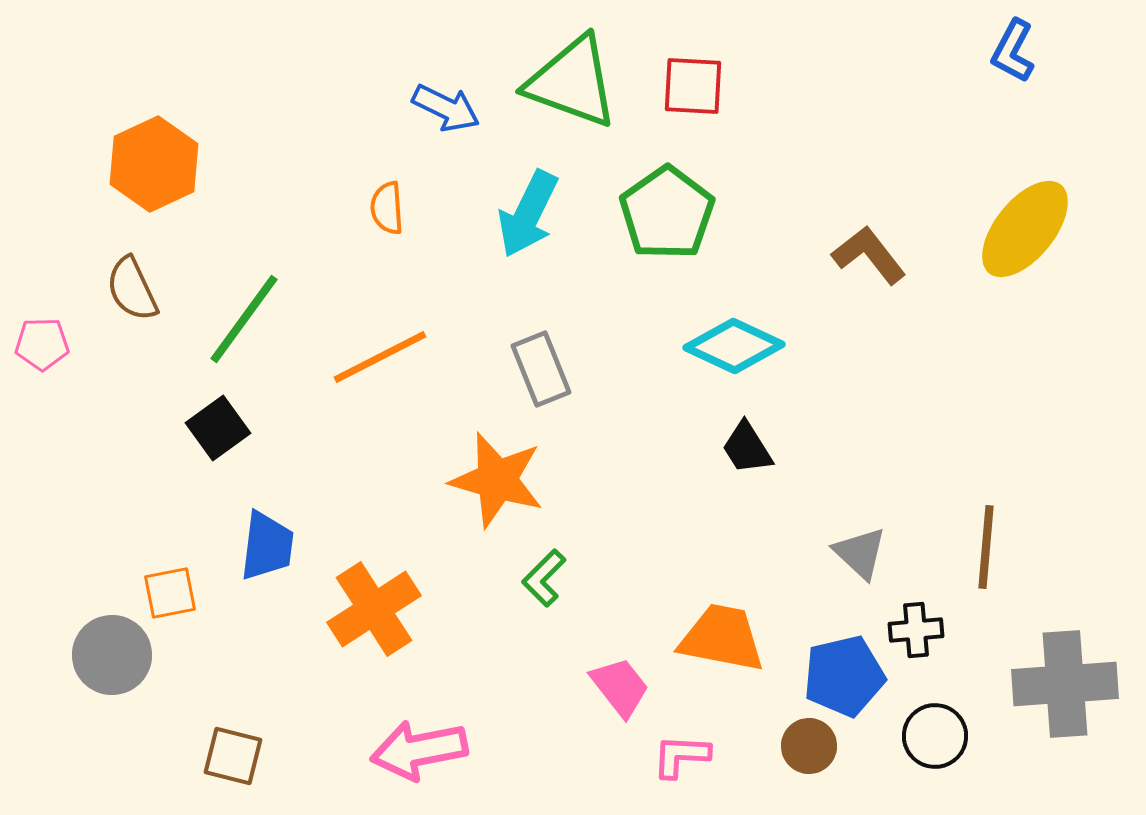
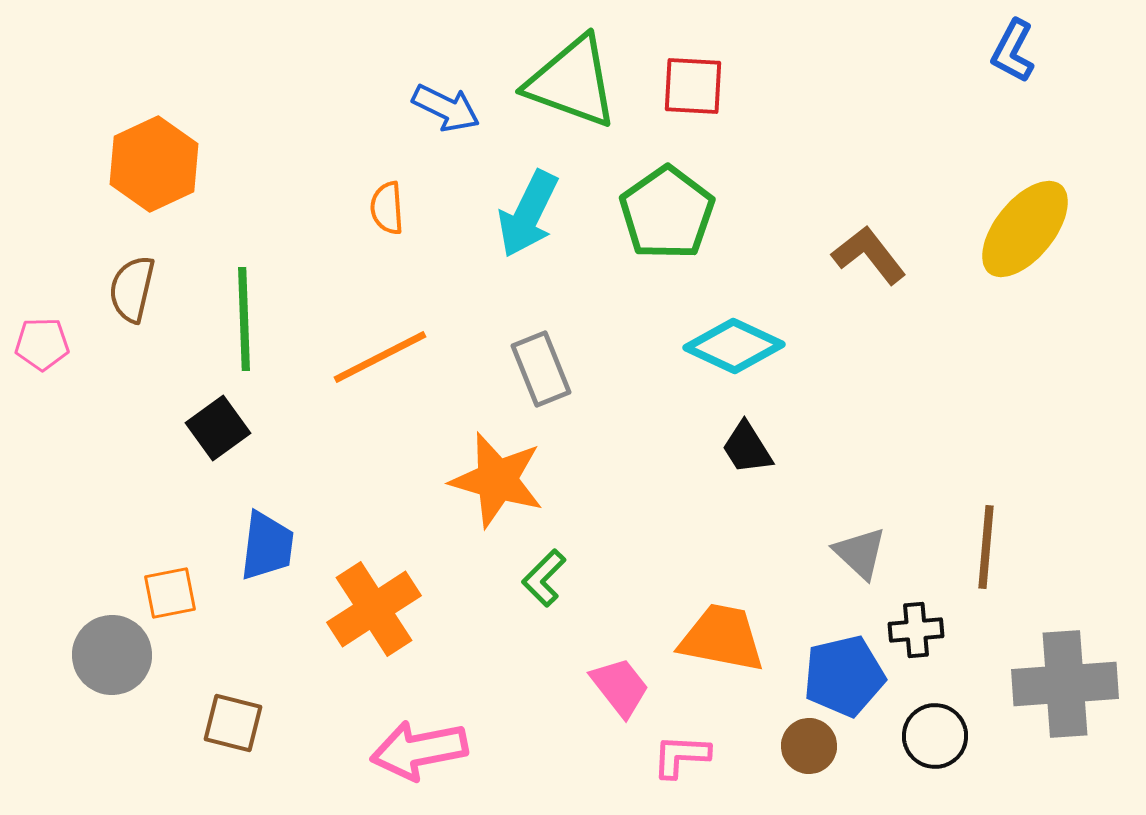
brown semicircle: rotated 38 degrees clockwise
green line: rotated 38 degrees counterclockwise
brown square: moved 33 px up
